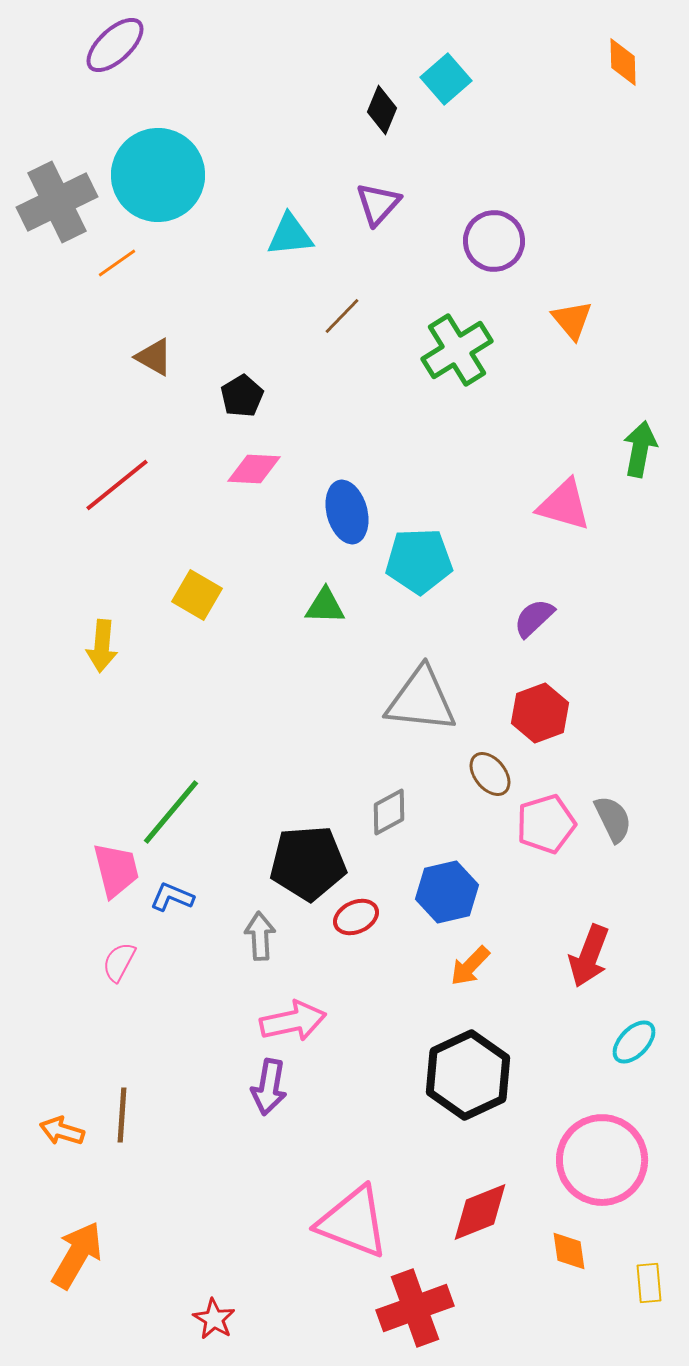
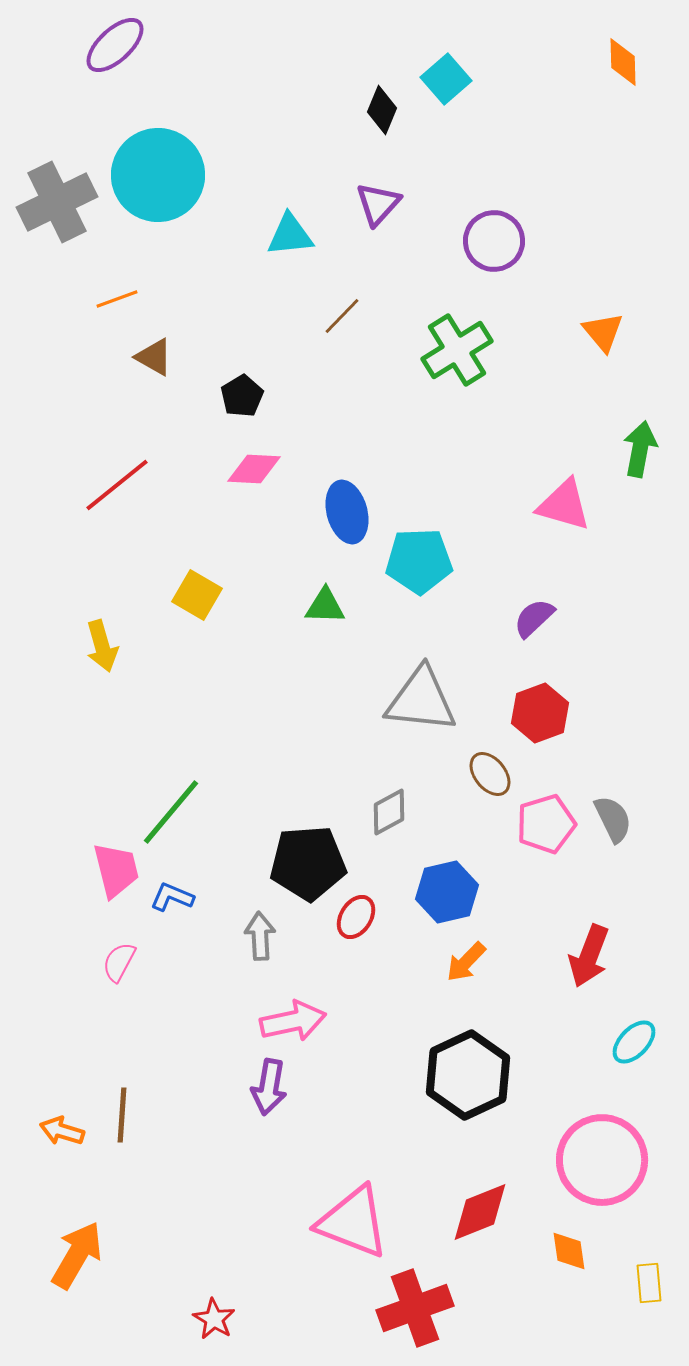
orange line at (117, 263): moved 36 px down; rotated 15 degrees clockwise
orange triangle at (572, 320): moved 31 px right, 12 px down
yellow arrow at (102, 646): rotated 21 degrees counterclockwise
red ellipse at (356, 917): rotated 33 degrees counterclockwise
orange arrow at (470, 966): moved 4 px left, 4 px up
